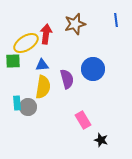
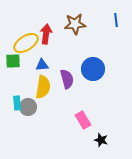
brown star: rotated 10 degrees clockwise
